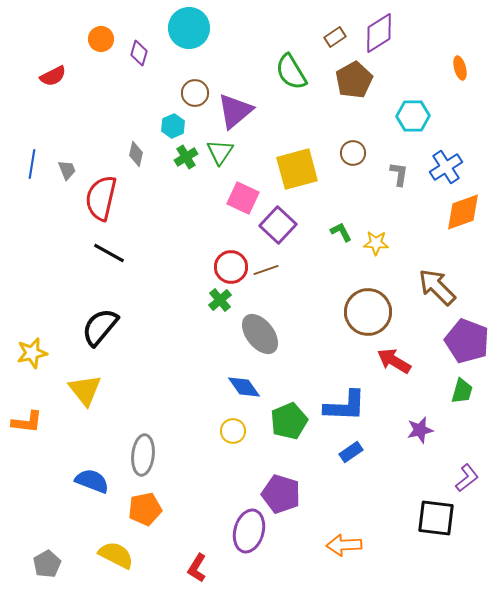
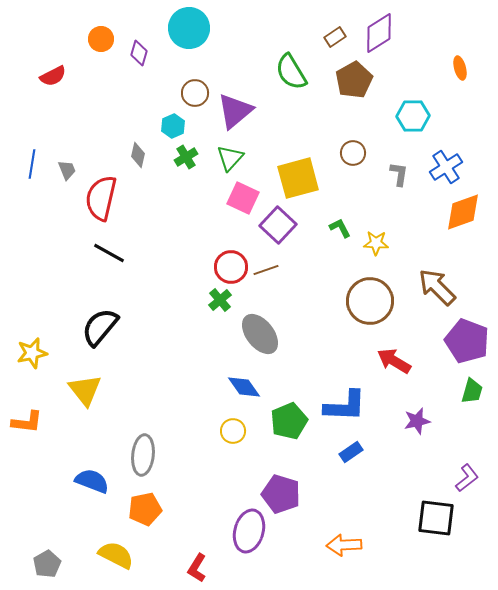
green triangle at (220, 152): moved 10 px right, 6 px down; rotated 8 degrees clockwise
gray diamond at (136, 154): moved 2 px right, 1 px down
yellow square at (297, 169): moved 1 px right, 9 px down
green L-shape at (341, 232): moved 1 px left, 4 px up
brown circle at (368, 312): moved 2 px right, 11 px up
green trapezoid at (462, 391): moved 10 px right
purple star at (420, 430): moved 3 px left, 9 px up
